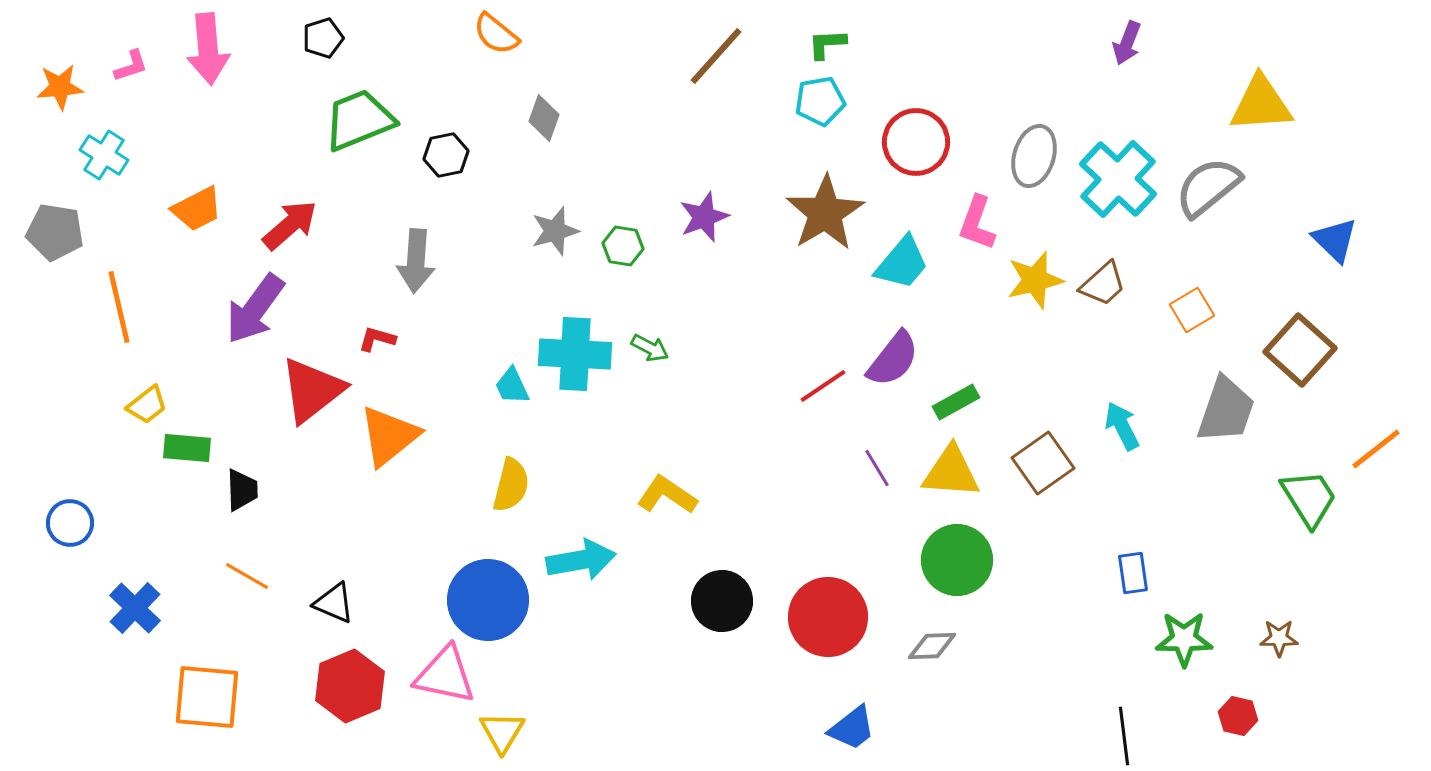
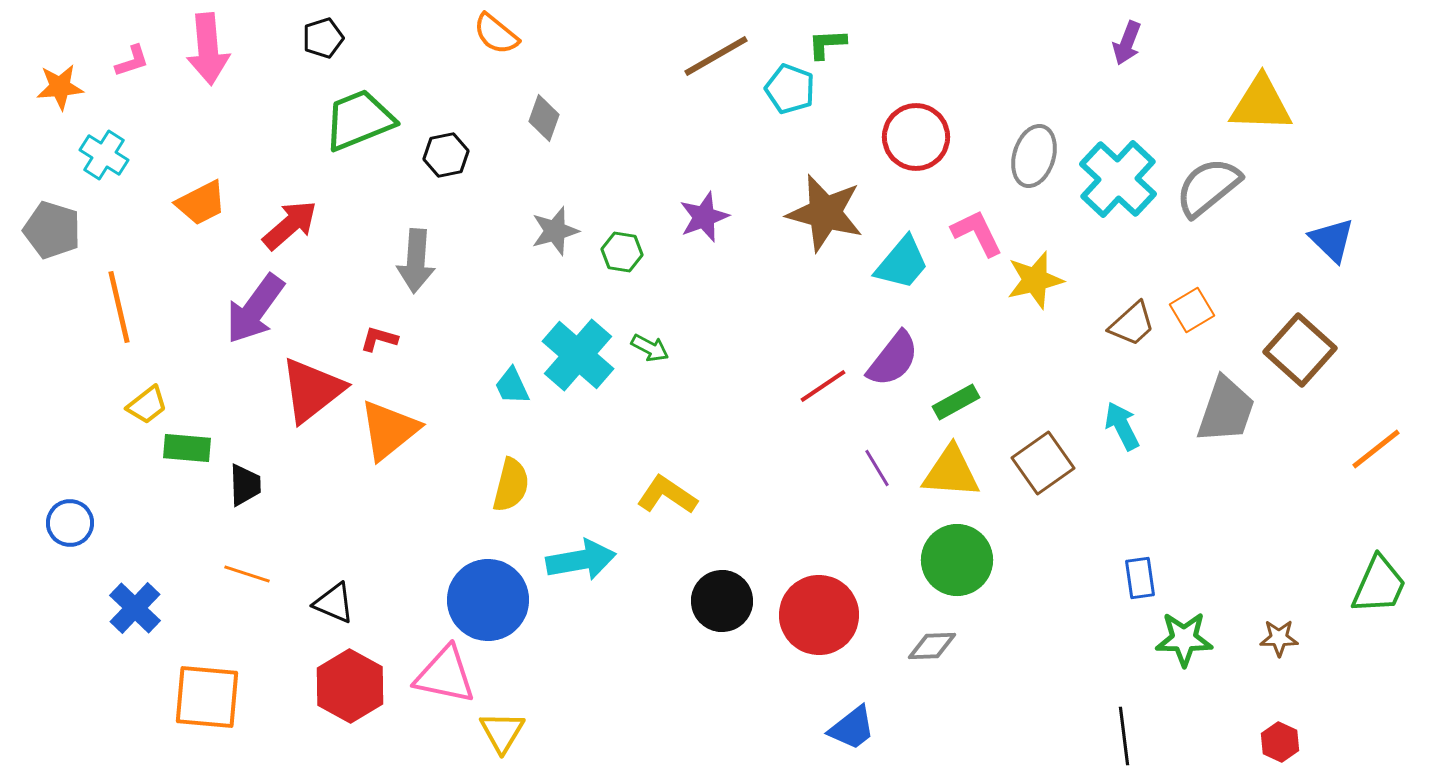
brown line at (716, 56): rotated 18 degrees clockwise
pink L-shape at (131, 66): moved 1 px right, 5 px up
cyan pentagon at (820, 101): moved 30 px left, 12 px up; rotated 30 degrees clockwise
yellow triangle at (1261, 104): rotated 6 degrees clockwise
red circle at (916, 142): moved 5 px up
orange trapezoid at (197, 209): moved 4 px right, 6 px up
brown star at (825, 213): rotated 26 degrees counterclockwise
pink L-shape at (977, 223): moved 10 px down; rotated 134 degrees clockwise
gray pentagon at (55, 232): moved 3 px left, 2 px up; rotated 8 degrees clockwise
blue triangle at (1335, 240): moved 3 px left
green hexagon at (623, 246): moved 1 px left, 6 px down
brown trapezoid at (1103, 284): moved 29 px right, 40 px down
red L-shape at (377, 339): moved 2 px right
cyan cross at (575, 354): moved 3 px right, 1 px down; rotated 38 degrees clockwise
orange triangle at (389, 436): moved 6 px up
black trapezoid at (242, 490): moved 3 px right, 5 px up
green trapezoid at (1309, 498): moved 70 px right, 87 px down; rotated 56 degrees clockwise
blue rectangle at (1133, 573): moved 7 px right, 5 px down
orange line at (247, 576): moved 2 px up; rotated 12 degrees counterclockwise
red circle at (828, 617): moved 9 px left, 2 px up
red hexagon at (350, 686): rotated 8 degrees counterclockwise
red hexagon at (1238, 716): moved 42 px right, 26 px down; rotated 12 degrees clockwise
